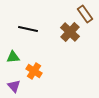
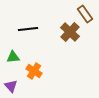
black line: rotated 18 degrees counterclockwise
purple triangle: moved 3 px left
